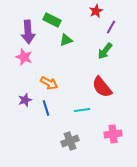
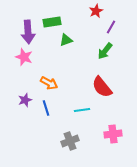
green rectangle: moved 2 px down; rotated 36 degrees counterclockwise
